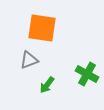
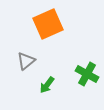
orange square: moved 6 px right, 4 px up; rotated 32 degrees counterclockwise
gray triangle: moved 3 px left, 1 px down; rotated 18 degrees counterclockwise
